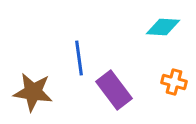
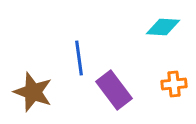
orange cross: moved 2 px down; rotated 20 degrees counterclockwise
brown star: rotated 12 degrees clockwise
